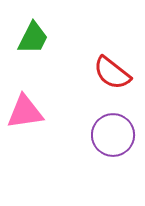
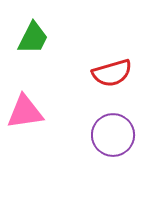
red semicircle: rotated 54 degrees counterclockwise
